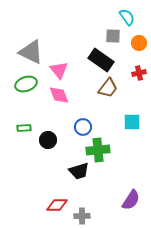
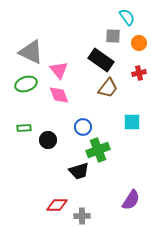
green cross: rotated 15 degrees counterclockwise
